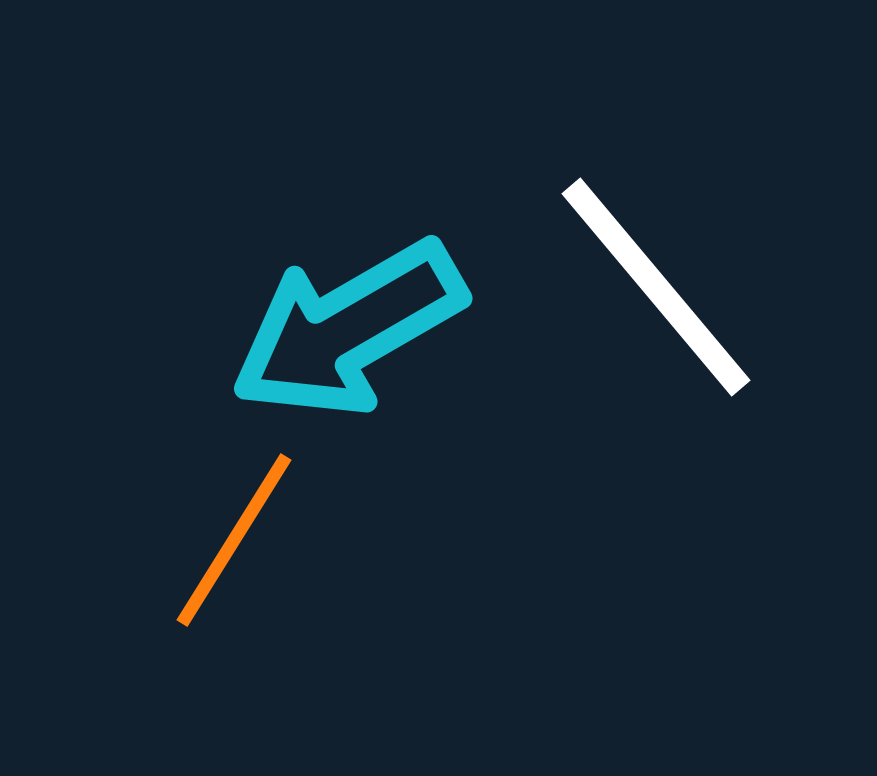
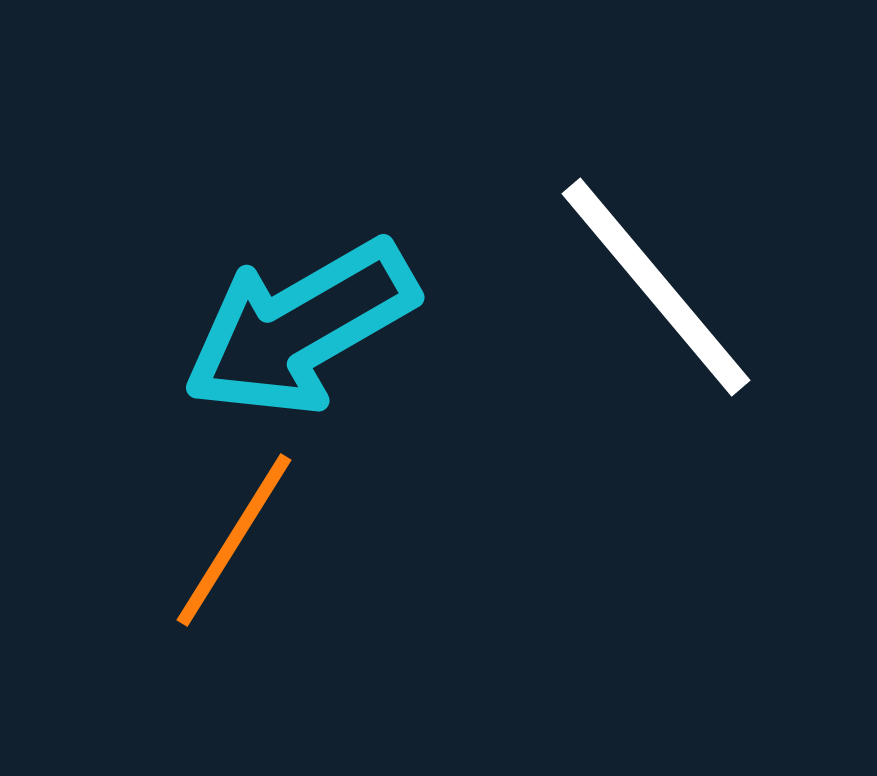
cyan arrow: moved 48 px left, 1 px up
